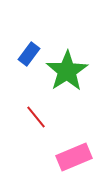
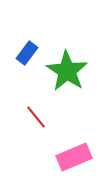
blue rectangle: moved 2 px left, 1 px up
green star: rotated 6 degrees counterclockwise
